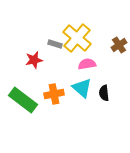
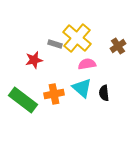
brown cross: moved 1 px left, 1 px down
